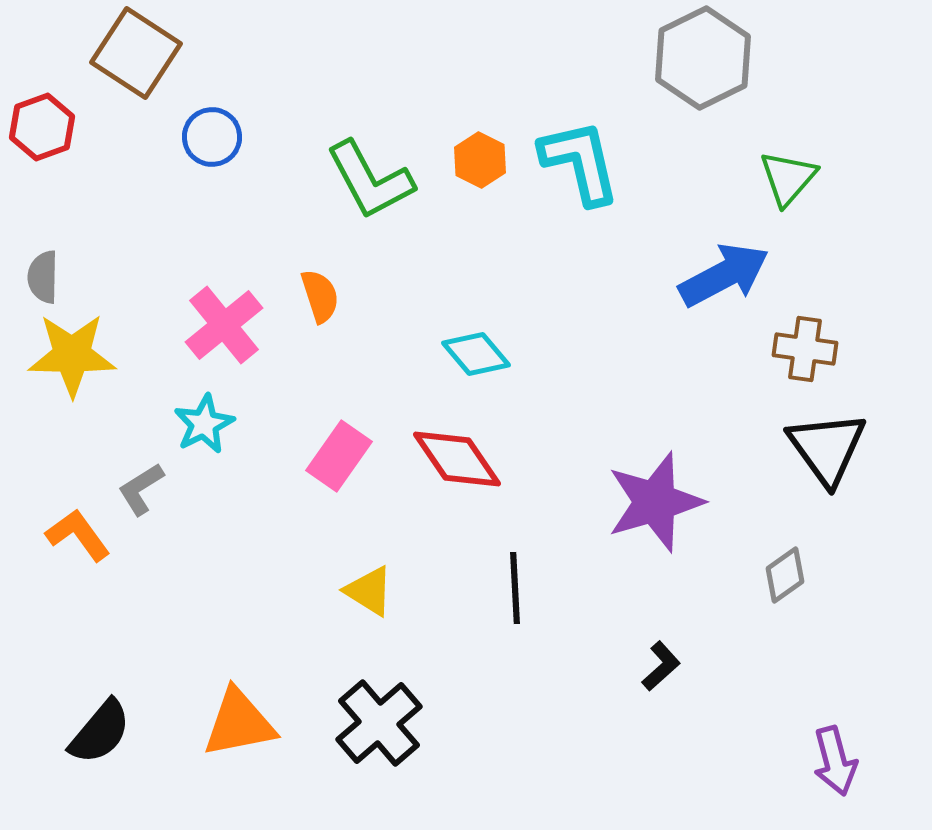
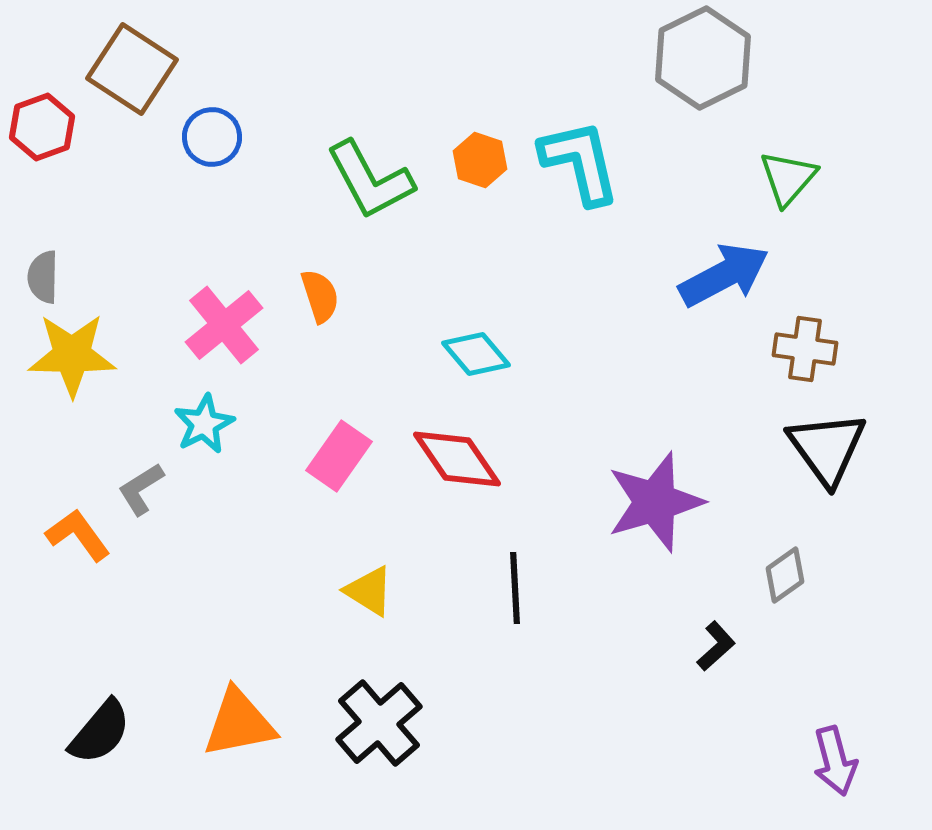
brown square: moved 4 px left, 16 px down
orange hexagon: rotated 8 degrees counterclockwise
black L-shape: moved 55 px right, 20 px up
